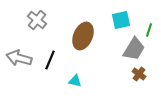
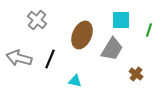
cyan square: rotated 12 degrees clockwise
brown ellipse: moved 1 px left, 1 px up
gray trapezoid: moved 22 px left
black line: moved 1 px up
brown cross: moved 3 px left
